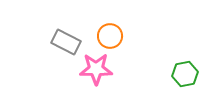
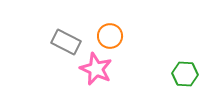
pink star: rotated 24 degrees clockwise
green hexagon: rotated 15 degrees clockwise
